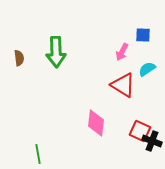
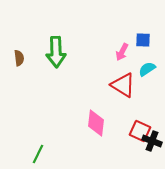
blue square: moved 5 px down
green line: rotated 36 degrees clockwise
